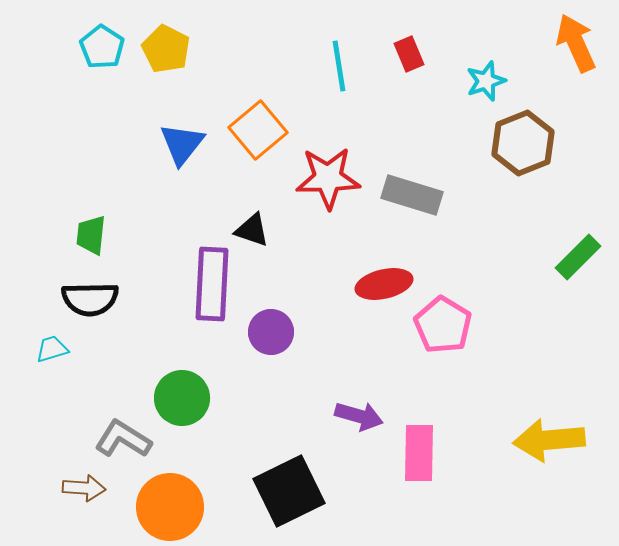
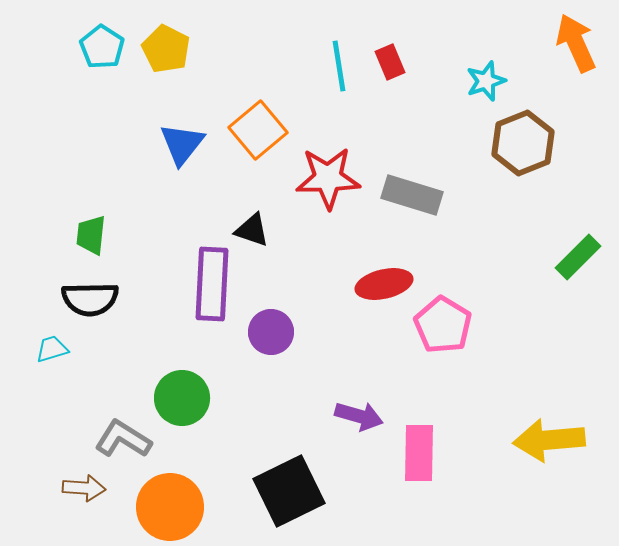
red rectangle: moved 19 px left, 8 px down
